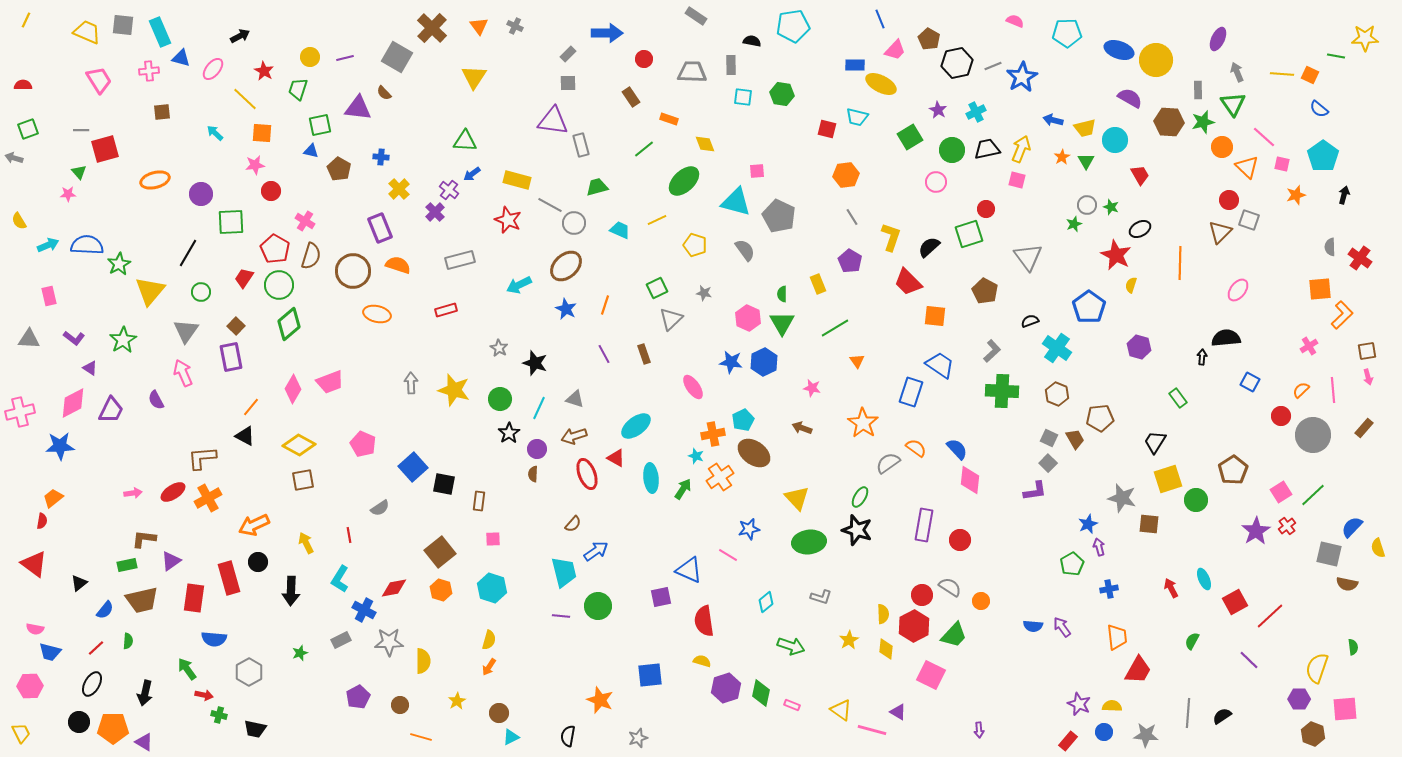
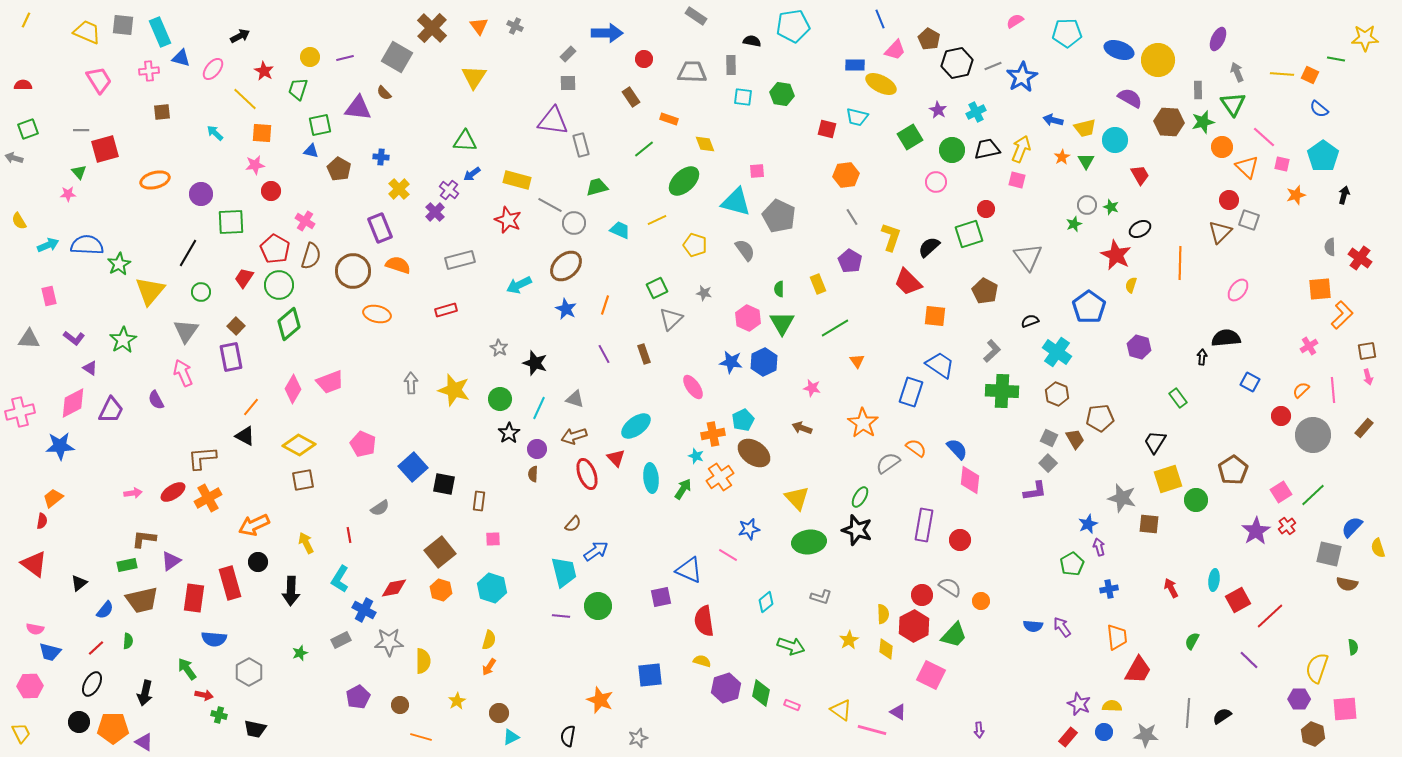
pink semicircle at (1015, 21): rotated 54 degrees counterclockwise
green line at (1336, 56): moved 3 px down
yellow circle at (1156, 60): moved 2 px right
green semicircle at (782, 294): moved 3 px left, 5 px up
cyan cross at (1057, 348): moved 4 px down
red triangle at (616, 458): rotated 18 degrees clockwise
red rectangle at (229, 578): moved 1 px right, 5 px down
cyan ellipse at (1204, 579): moved 10 px right, 1 px down; rotated 30 degrees clockwise
red square at (1235, 602): moved 3 px right, 2 px up
red rectangle at (1068, 741): moved 4 px up
